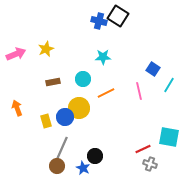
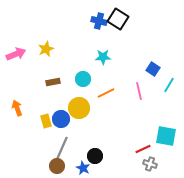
black square: moved 3 px down
blue circle: moved 4 px left, 2 px down
cyan square: moved 3 px left, 1 px up
